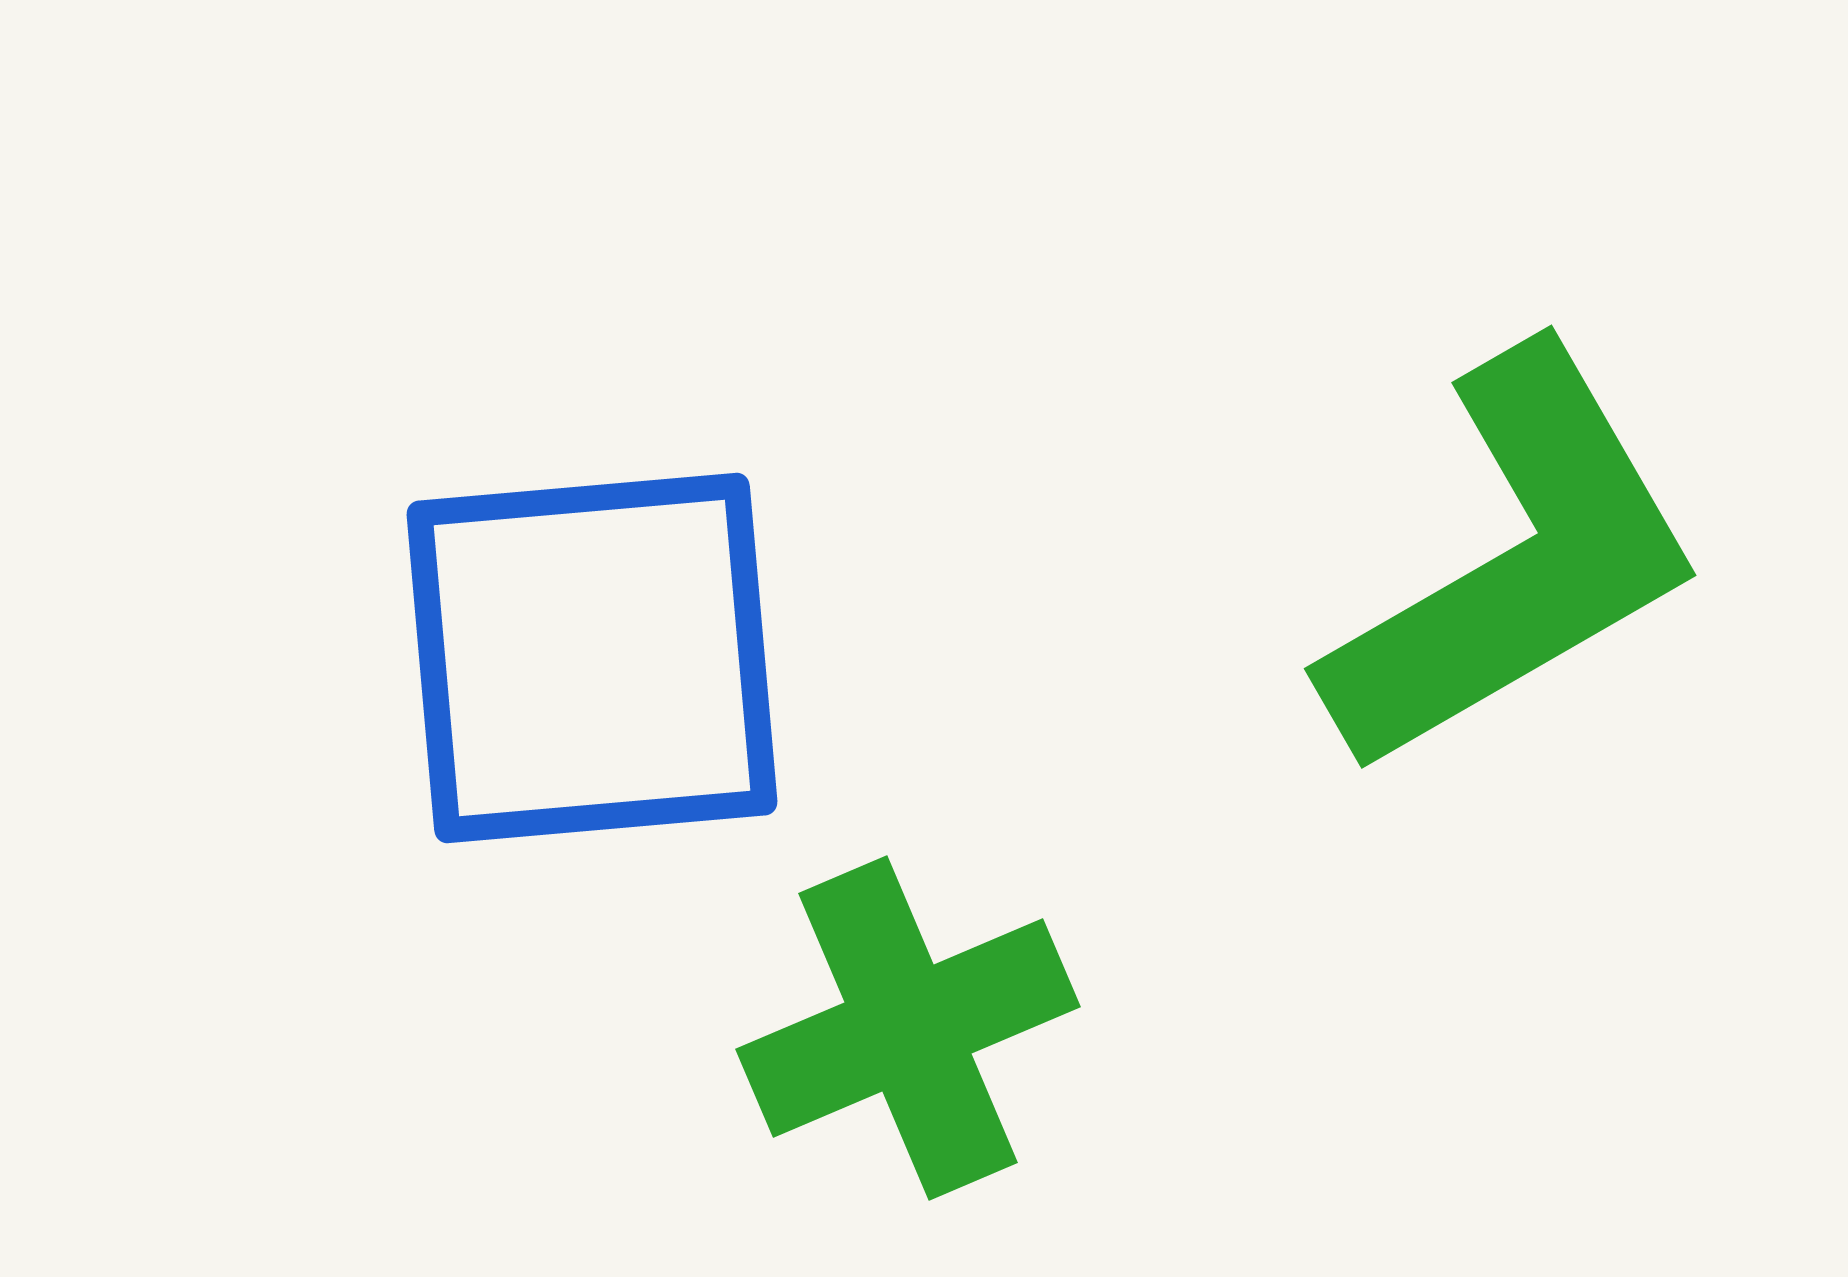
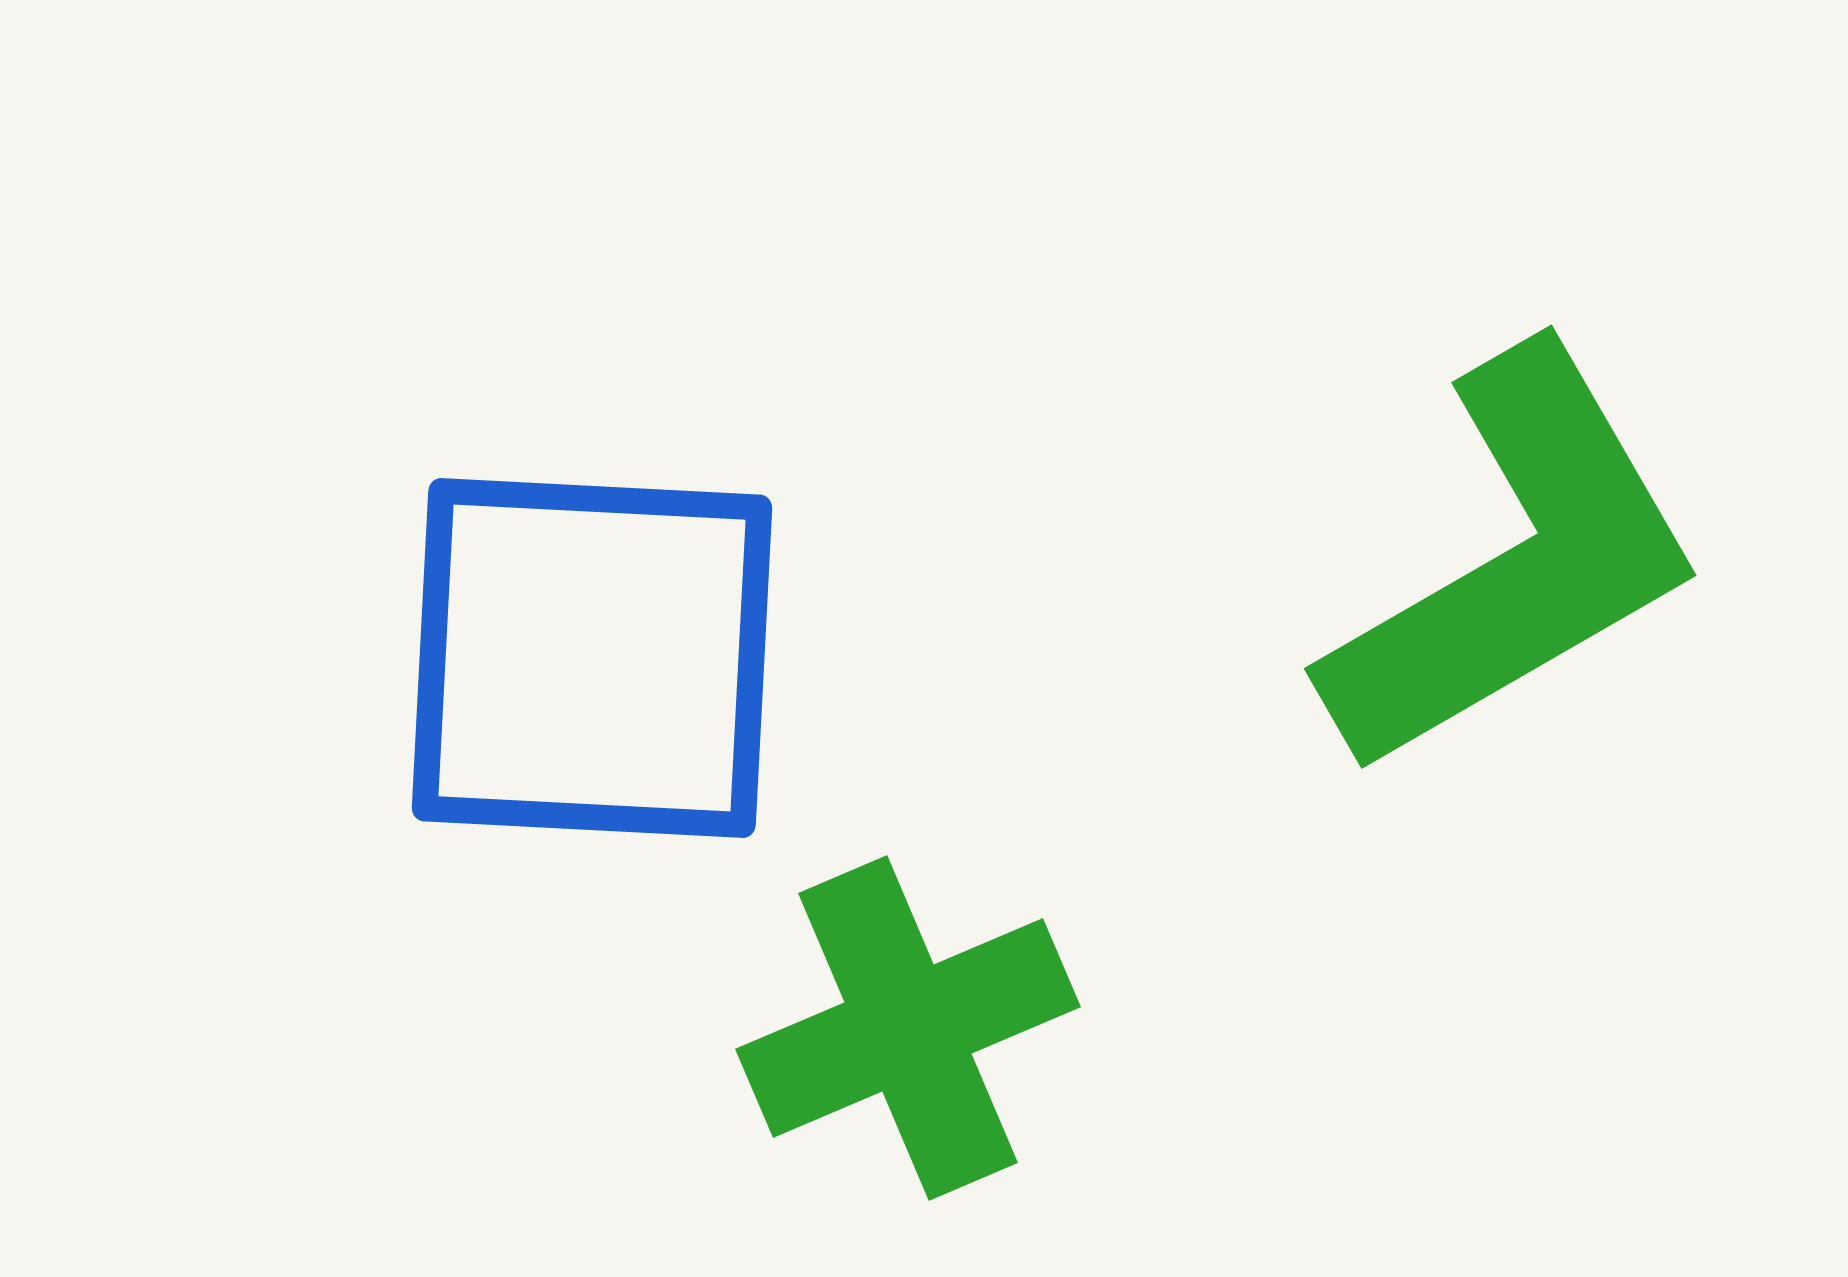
blue square: rotated 8 degrees clockwise
